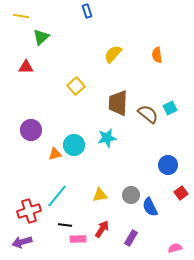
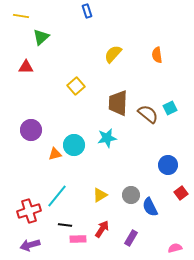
yellow triangle: rotated 21 degrees counterclockwise
purple arrow: moved 8 px right, 3 px down
